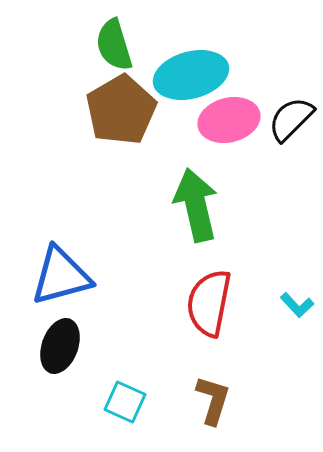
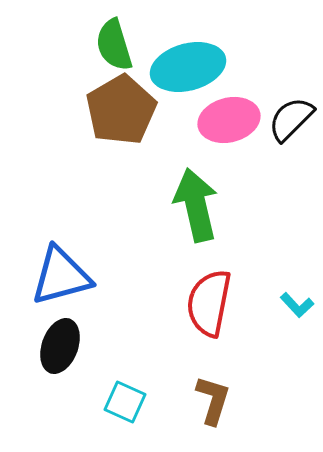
cyan ellipse: moved 3 px left, 8 px up
